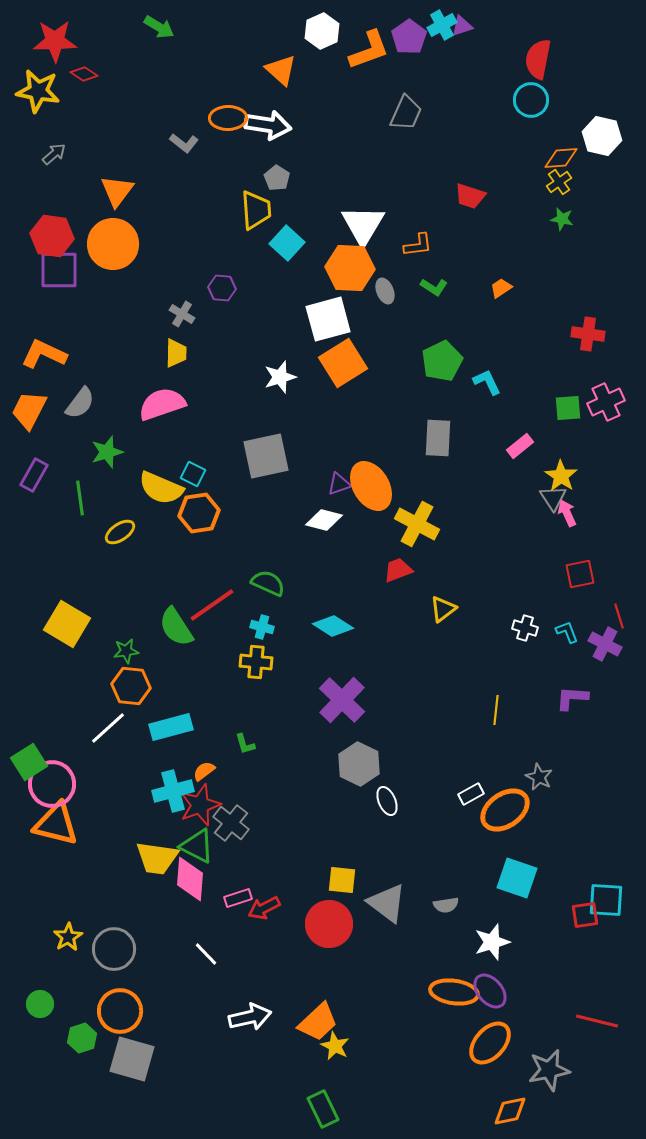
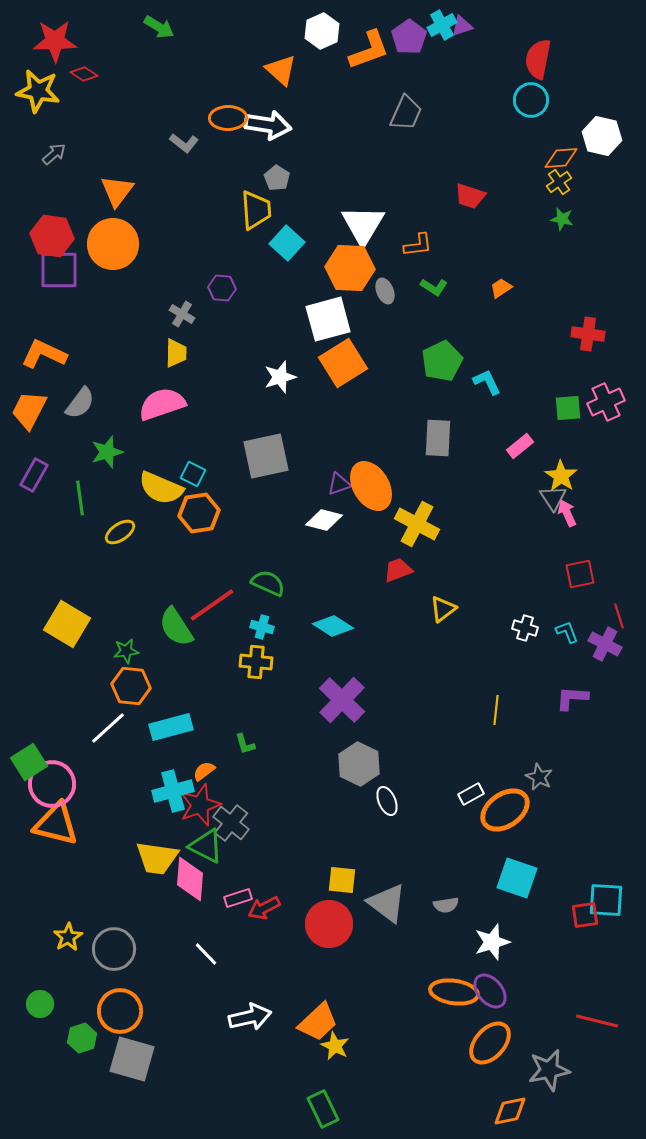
green triangle at (197, 846): moved 9 px right
